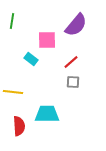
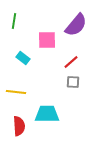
green line: moved 2 px right
cyan rectangle: moved 8 px left, 1 px up
yellow line: moved 3 px right
